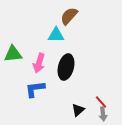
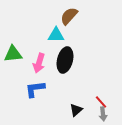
black ellipse: moved 1 px left, 7 px up
black triangle: moved 2 px left
